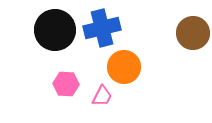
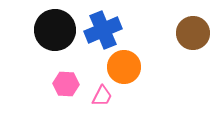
blue cross: moved 1 px right, 2 px down; rotated 9 degrees counterclockwise
